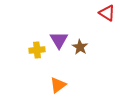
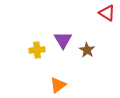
purple triangle: moved 4 px right
brown star: moved 7 px right, 3 px down
